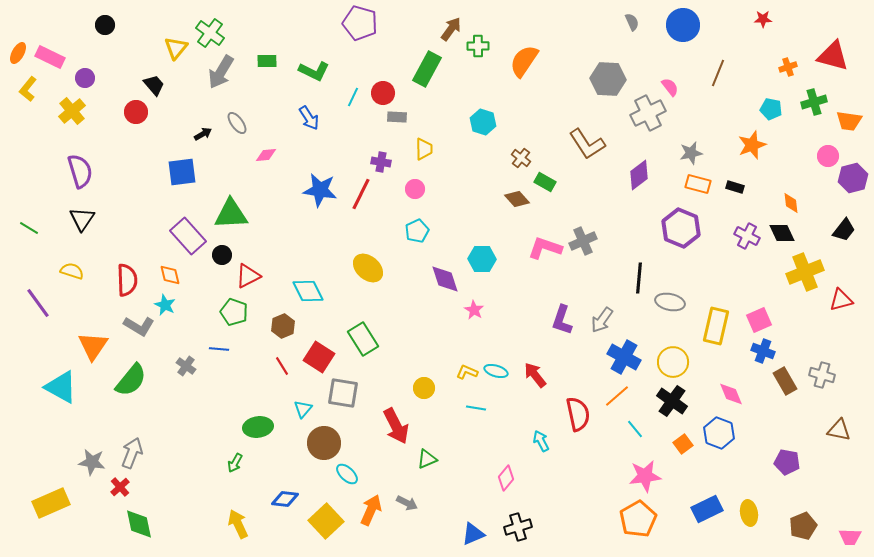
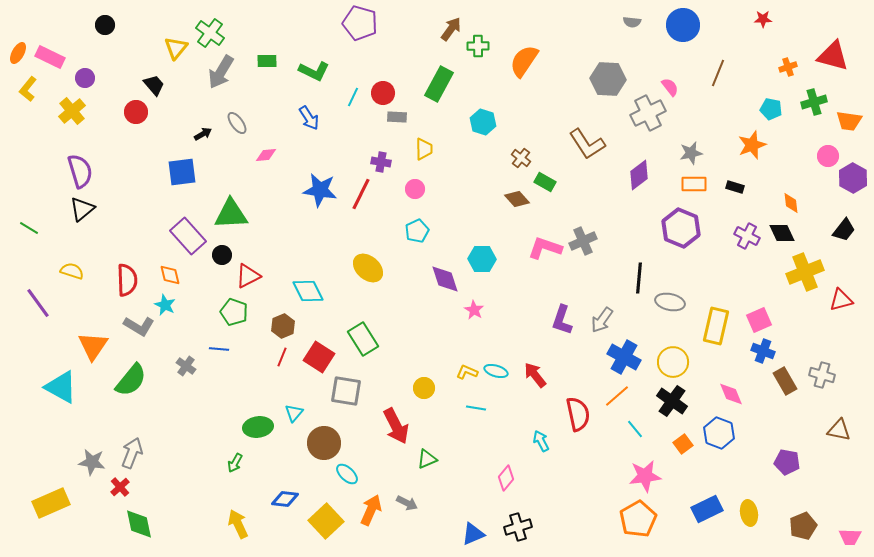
gray semicircle at (632, 22): rotated 120 degrees clockwise
green rectangle at (427, 69): moved 12 px right, 15 px down
purple hexagon at (853, 178): rotated 16 degrees counterclockwise
orange rectangle at (698, 184): moved 4 px left; rotated 15 degrees counterclockwise
black triangle at (82, 219): moved 10 px up; rotated 16 degrees clockwise
red line at (282, 366): moved 9 px up; rotated 54 degrees clockwise
gray square at (343, 393): moved 3 px right, 2 px up
cyan triangle at (303, 409): moved 9 px left, 4 px down
